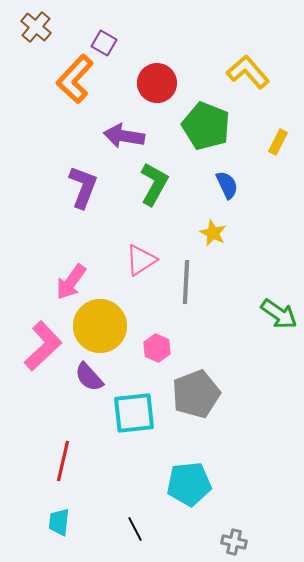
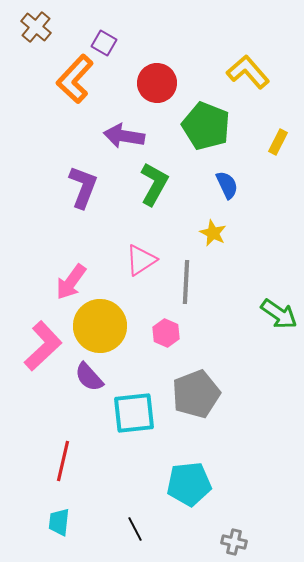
pink hexagon: moved 9 px right, 15 px up
